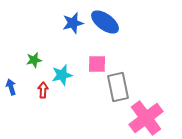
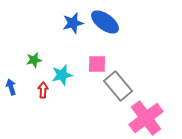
gray rectangle: moved 1 px up; rotated 28 degrees counterclockwise
